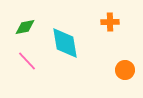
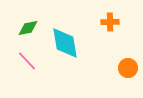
green diamond: moved 3 px right, 1 px down
orange circle: moved 3 px right, 2 px up
